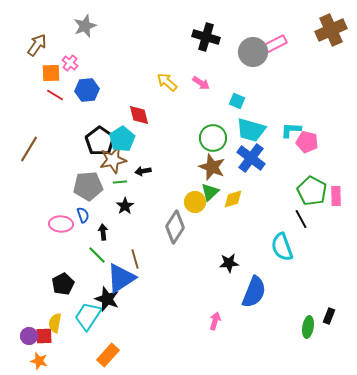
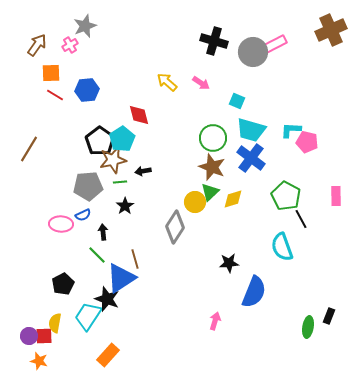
black cross at (206, 37): moved 8 px right, 4 px down
pink cross at (70, 63): moved 18 px up; rotated 21 degrees clockwise
green pentagon at (312, 191): moved 26 px left, 5 px down
blue semicircle at (83, 215): rotated 84 degrees clockwise
